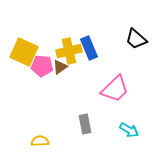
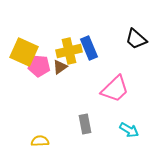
pink pentagon: moved 3 px left
